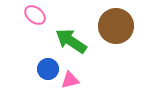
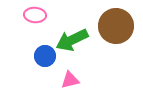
pink ellipse: rotated 35 degrees counterclockwise
green arrow: moved 1 px right, 1 px up; rotated 60 degrees counterclockwise
blue circle: moved 3 px left, 13 px up
